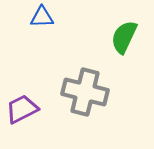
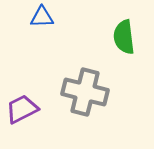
green semicircle: rotated 32 degrees counterclockwise
